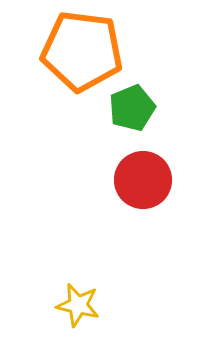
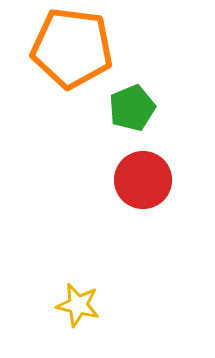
orange pentagon: moved 10 px left, 3 px up
